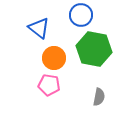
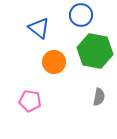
green hexagon: moved 1 px right, 2 px down
orange circle: moved 4 px down
pink pentagon: moved 19 px left, 16 px down
